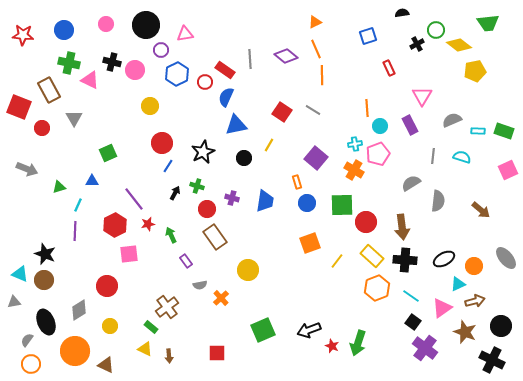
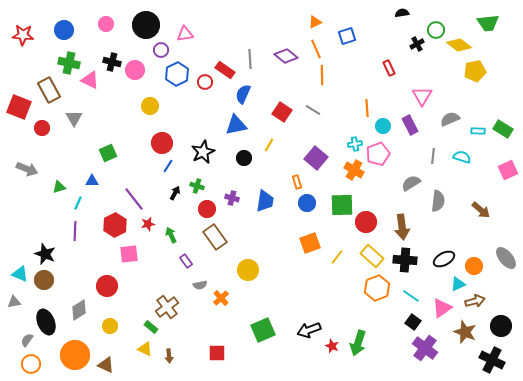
blue square at (368, 36): moved 21 px left
blue semicircle at (226, 97): moved 17 px right, 3 px up
gray semicircle at (452, 120): moved 2 px left, 1 px up
cyan circle at (380, 126): moved 3 px right
green rectangle at (504, 131): moved 1 px left, 2 px up; rotated 12 degrees clockwise
cyan line at (78, 205): moved 2 px up
yellow line at (337, 261): moved 4 px up
orange circle at (75, 351): moved 4 px down
